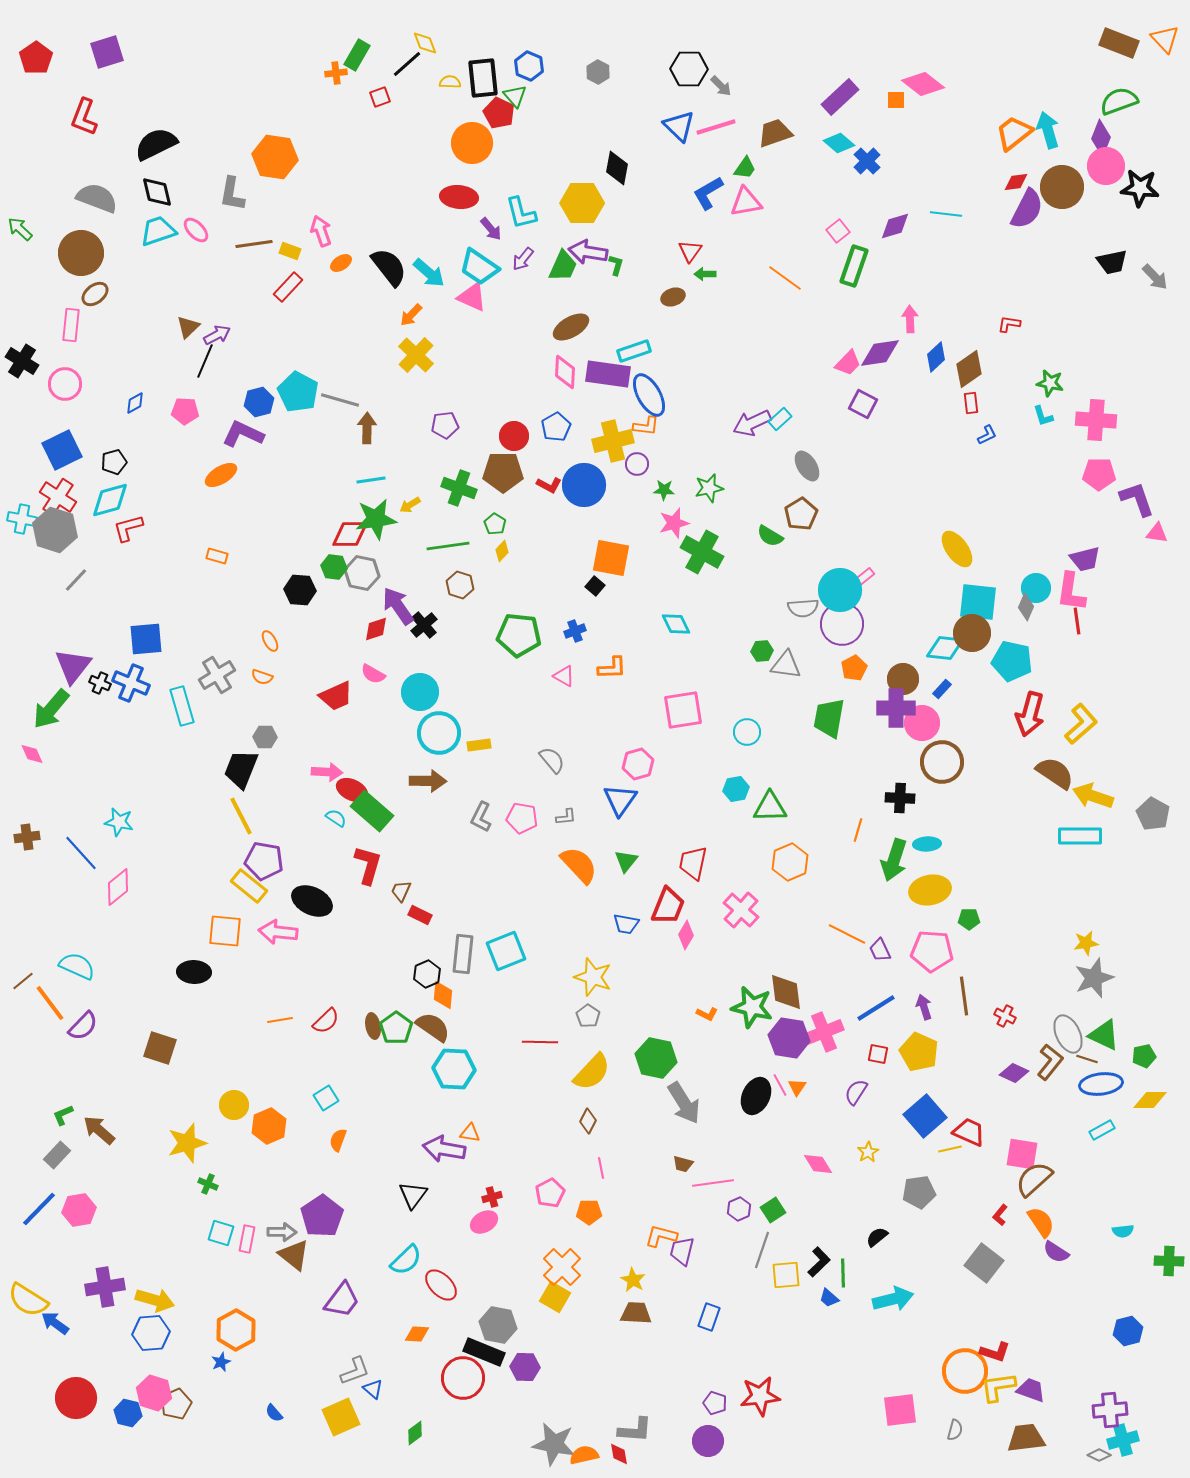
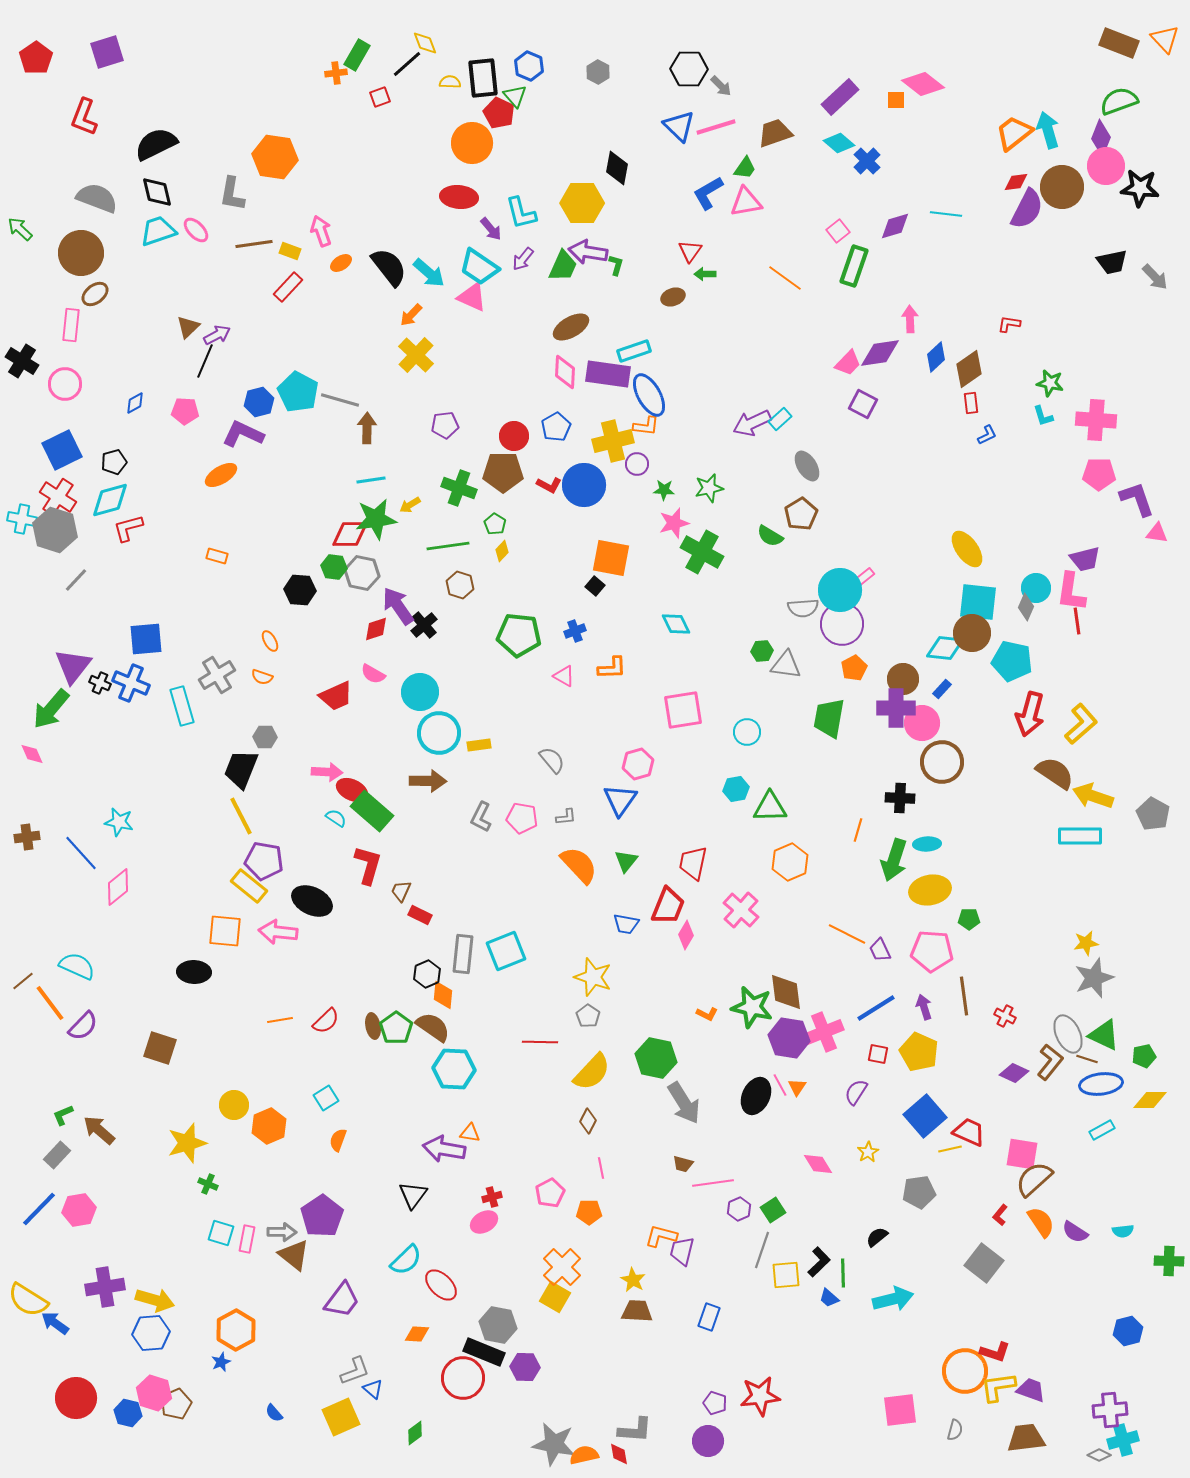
yellow ellipse at (957, 549): moved 10 px right
purple semicircle at (1056, 1252): moved 19 px right, 20 px up
brown trapezoid at (636, 1313): moved 1 px right, 2 px up
